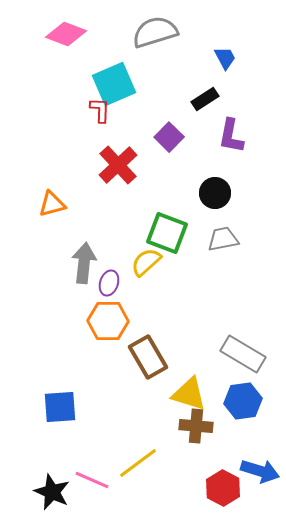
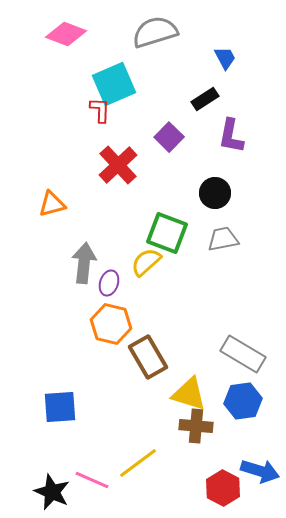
orange hexagon: moved 3 px right, 3 px down; rotated 12 degrees clockwise
